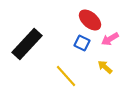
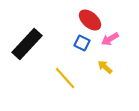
yellow line: moved 1 px left, 2 px down
